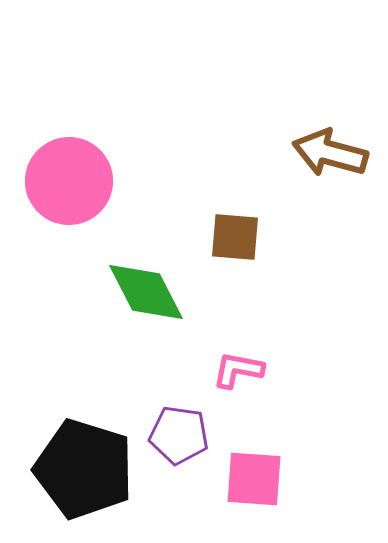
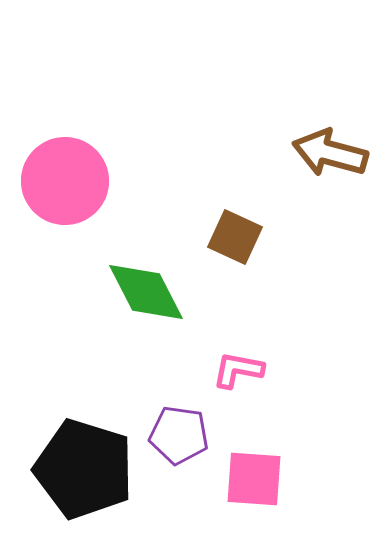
pink circle: moved 4 px left
brown square: rotated 20 degrees clockwise
